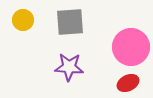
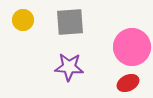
pink circle: moved 1 px right
